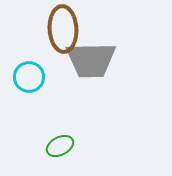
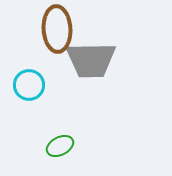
brown ellipse: moved 6 px left
cyan circle: moved 8 px down
